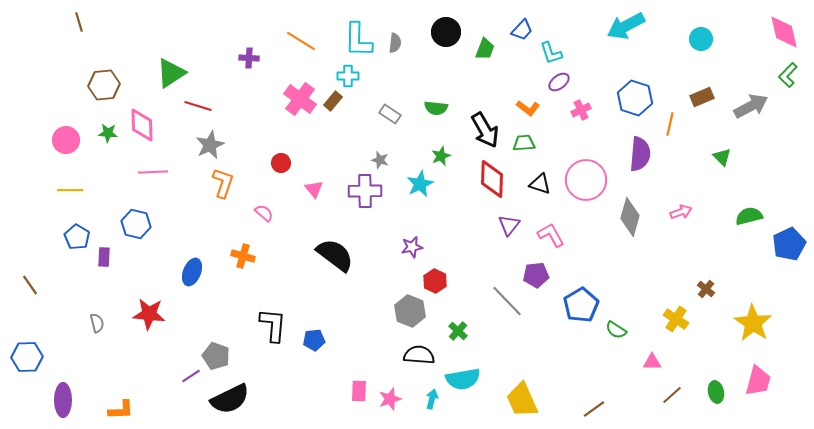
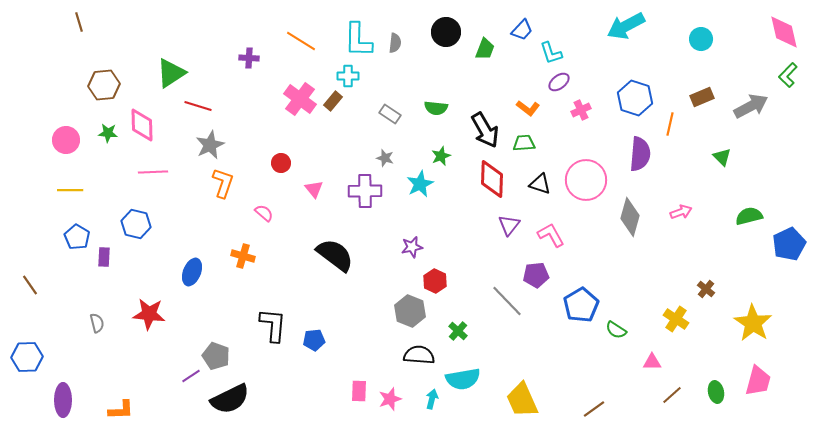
gray star at (380, 160): moved 5 px right, 2 px up
